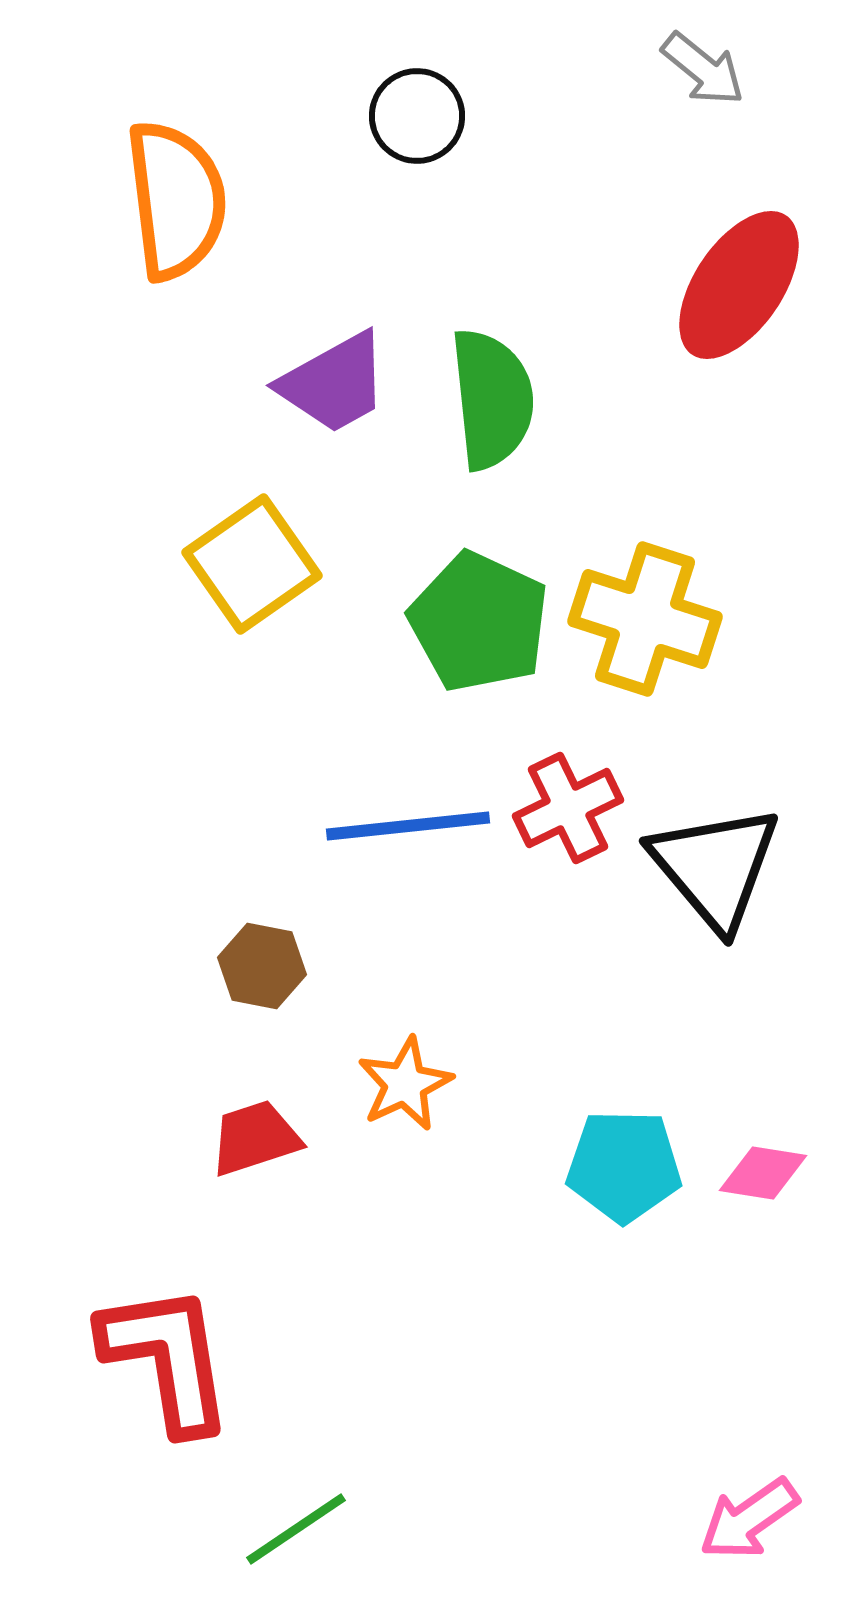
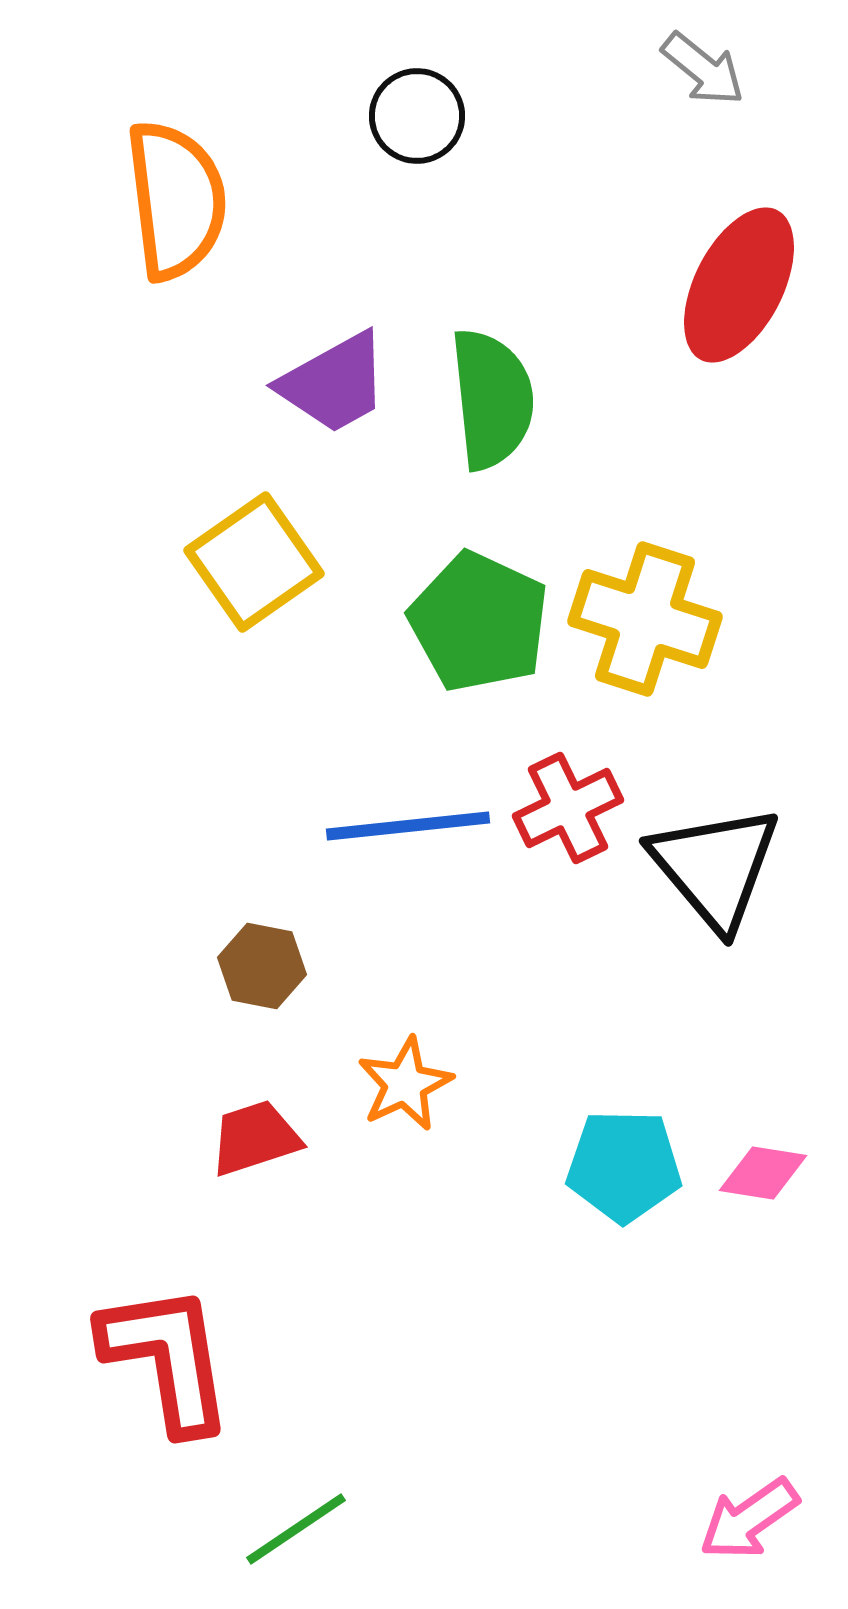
red ellipse: rotated 7 degrees counterclockwise
yellow square: moved 2 px right, 2 px up
